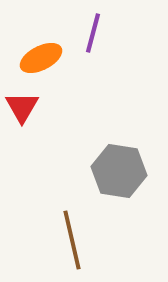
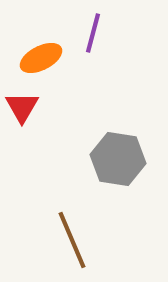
gray hexagon: moved 1 px left, 12 px up
brown line: rotated 10 degrees counterclockwise
